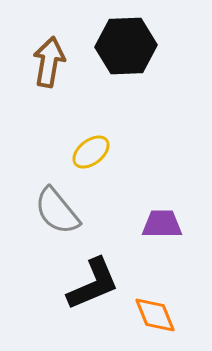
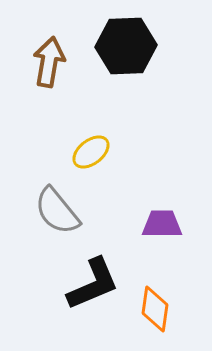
orange diamond: moved 6 px up; rotated 30 degrees clockwise
